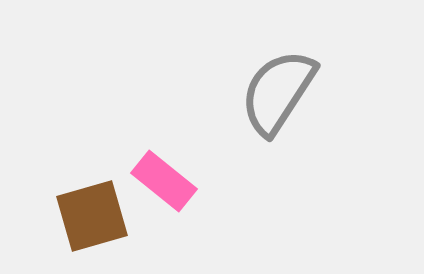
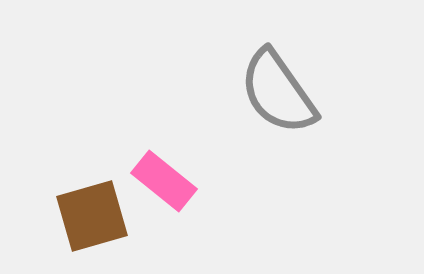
gray semicircle: rotated 68 degrees counterclockwise
